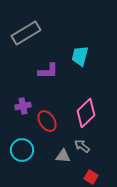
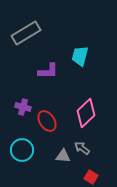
purple cross: moved 1 px down; rotated 28 degrees clockwise
gray arrow: moved 2 px down
